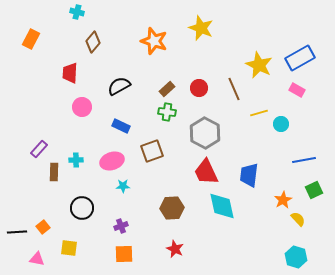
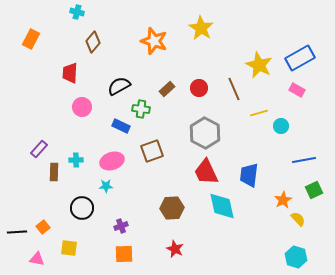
yellow star at (201, 28): rotated 10 degrees clockwise
green cross at (167, 112): moved 26 px left, 3 px up
cyan circle at (281, 124): moved 2 px down
cyan star at (123, 186): moved 17 px left
